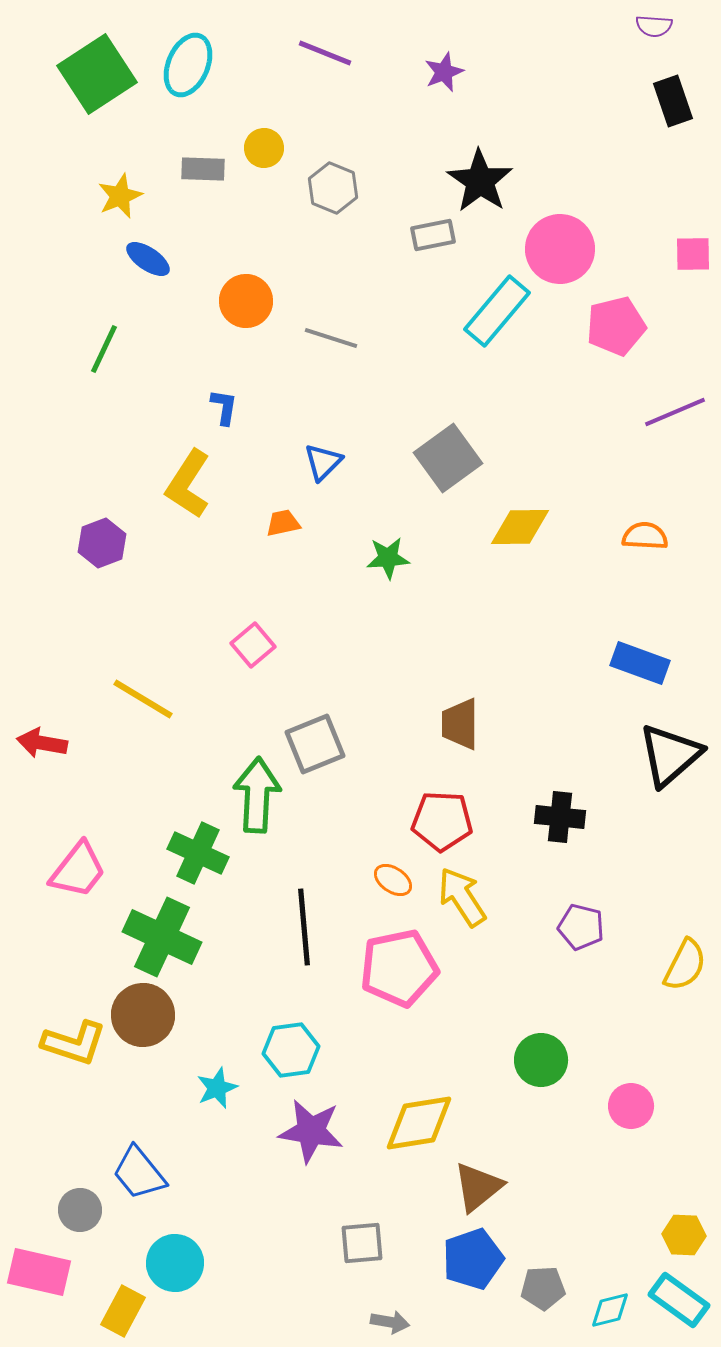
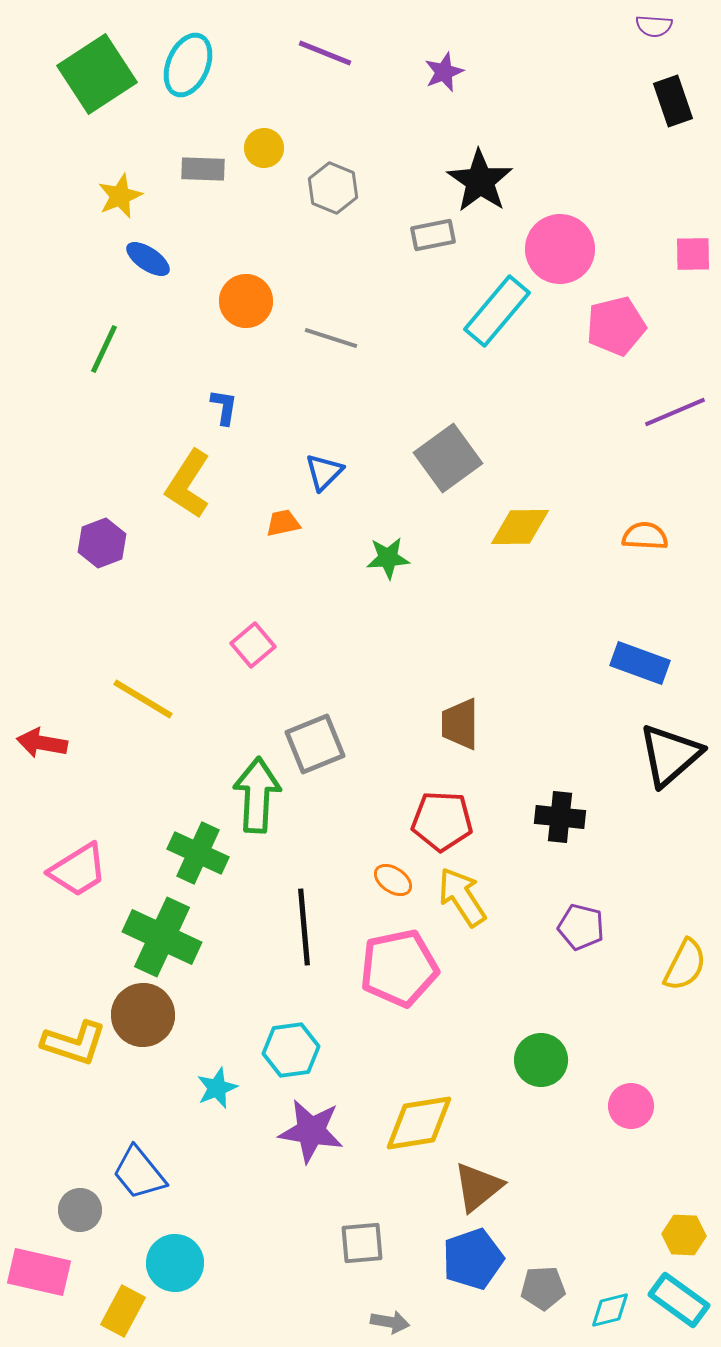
blue triangle at (323, 462): moved 1 px right, 10 px down
pink trapezoid at (78, 870): rotated 20 degrees clockwise
